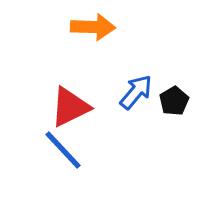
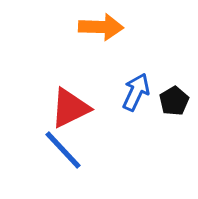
orange arrow: moved 8 px right
blue arrow: rotated 15 degrees counterclockwise
red triangle: moved 1 px down
